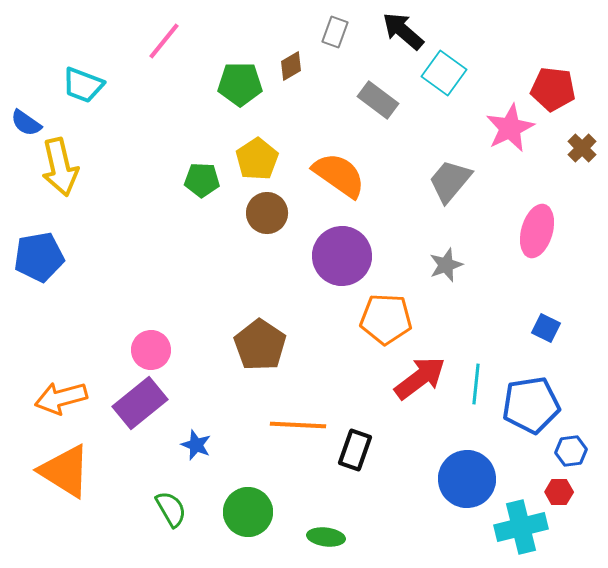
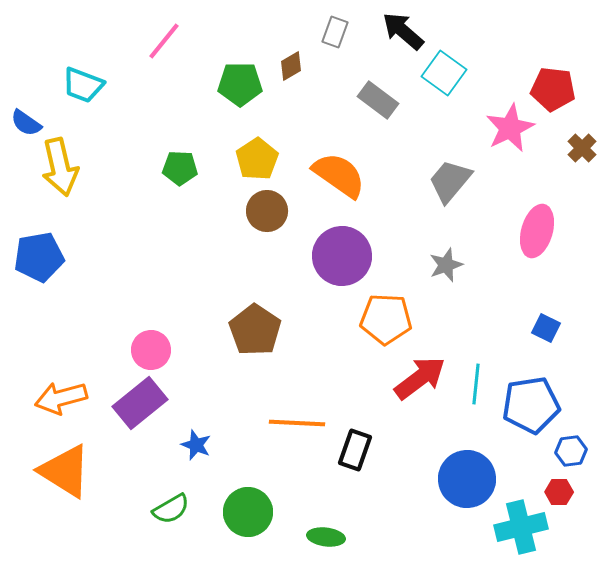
green pentagon at (202, 180): moved 22 px left, 12 px up
brown circle at (267, 213): moved 2 px up
brown pentagon at (260, 345): moved 5 px left, 15 px up
orange line at (298, 425): moved 1 px left, 2 px up
green semicircle at (171, 509): rotated 90 degrees clockwise
